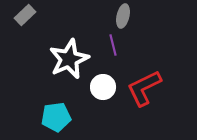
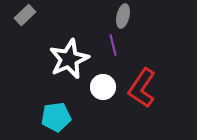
red L-shape: moved 2 px left; rotated 30 degrees counterclockwise
